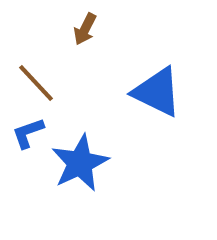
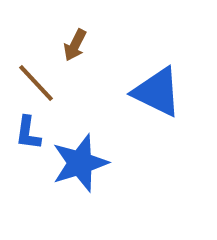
brown arrow: moved 10 px left, 16 px down
blue L-shape: rotated 63 degrees counterclockwise
blue star: rotated 8 degrees clockwise
